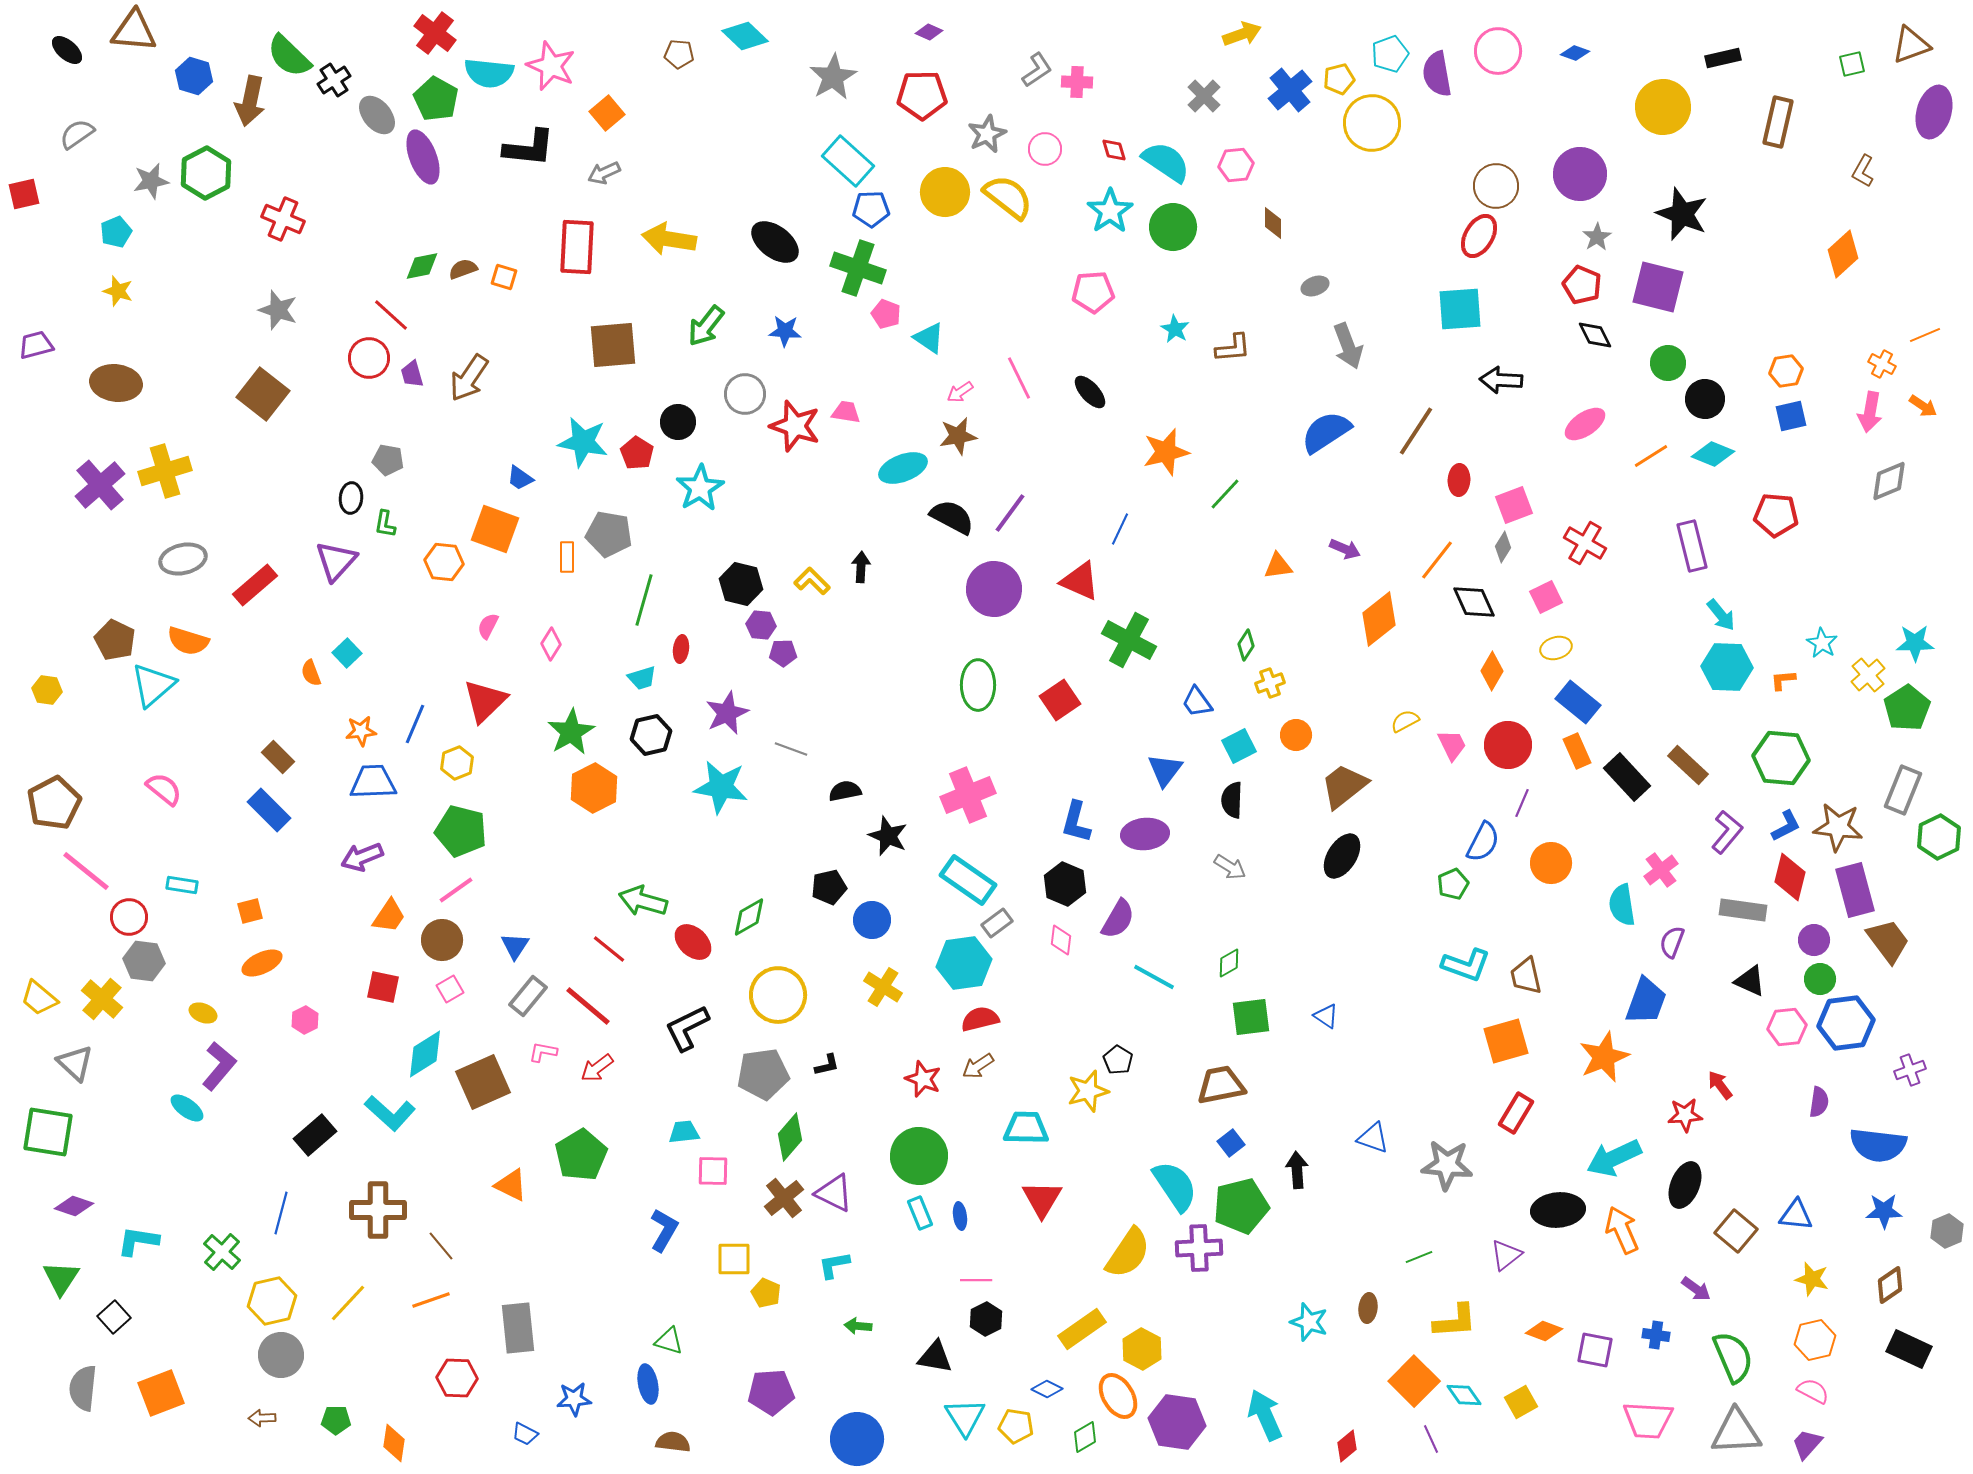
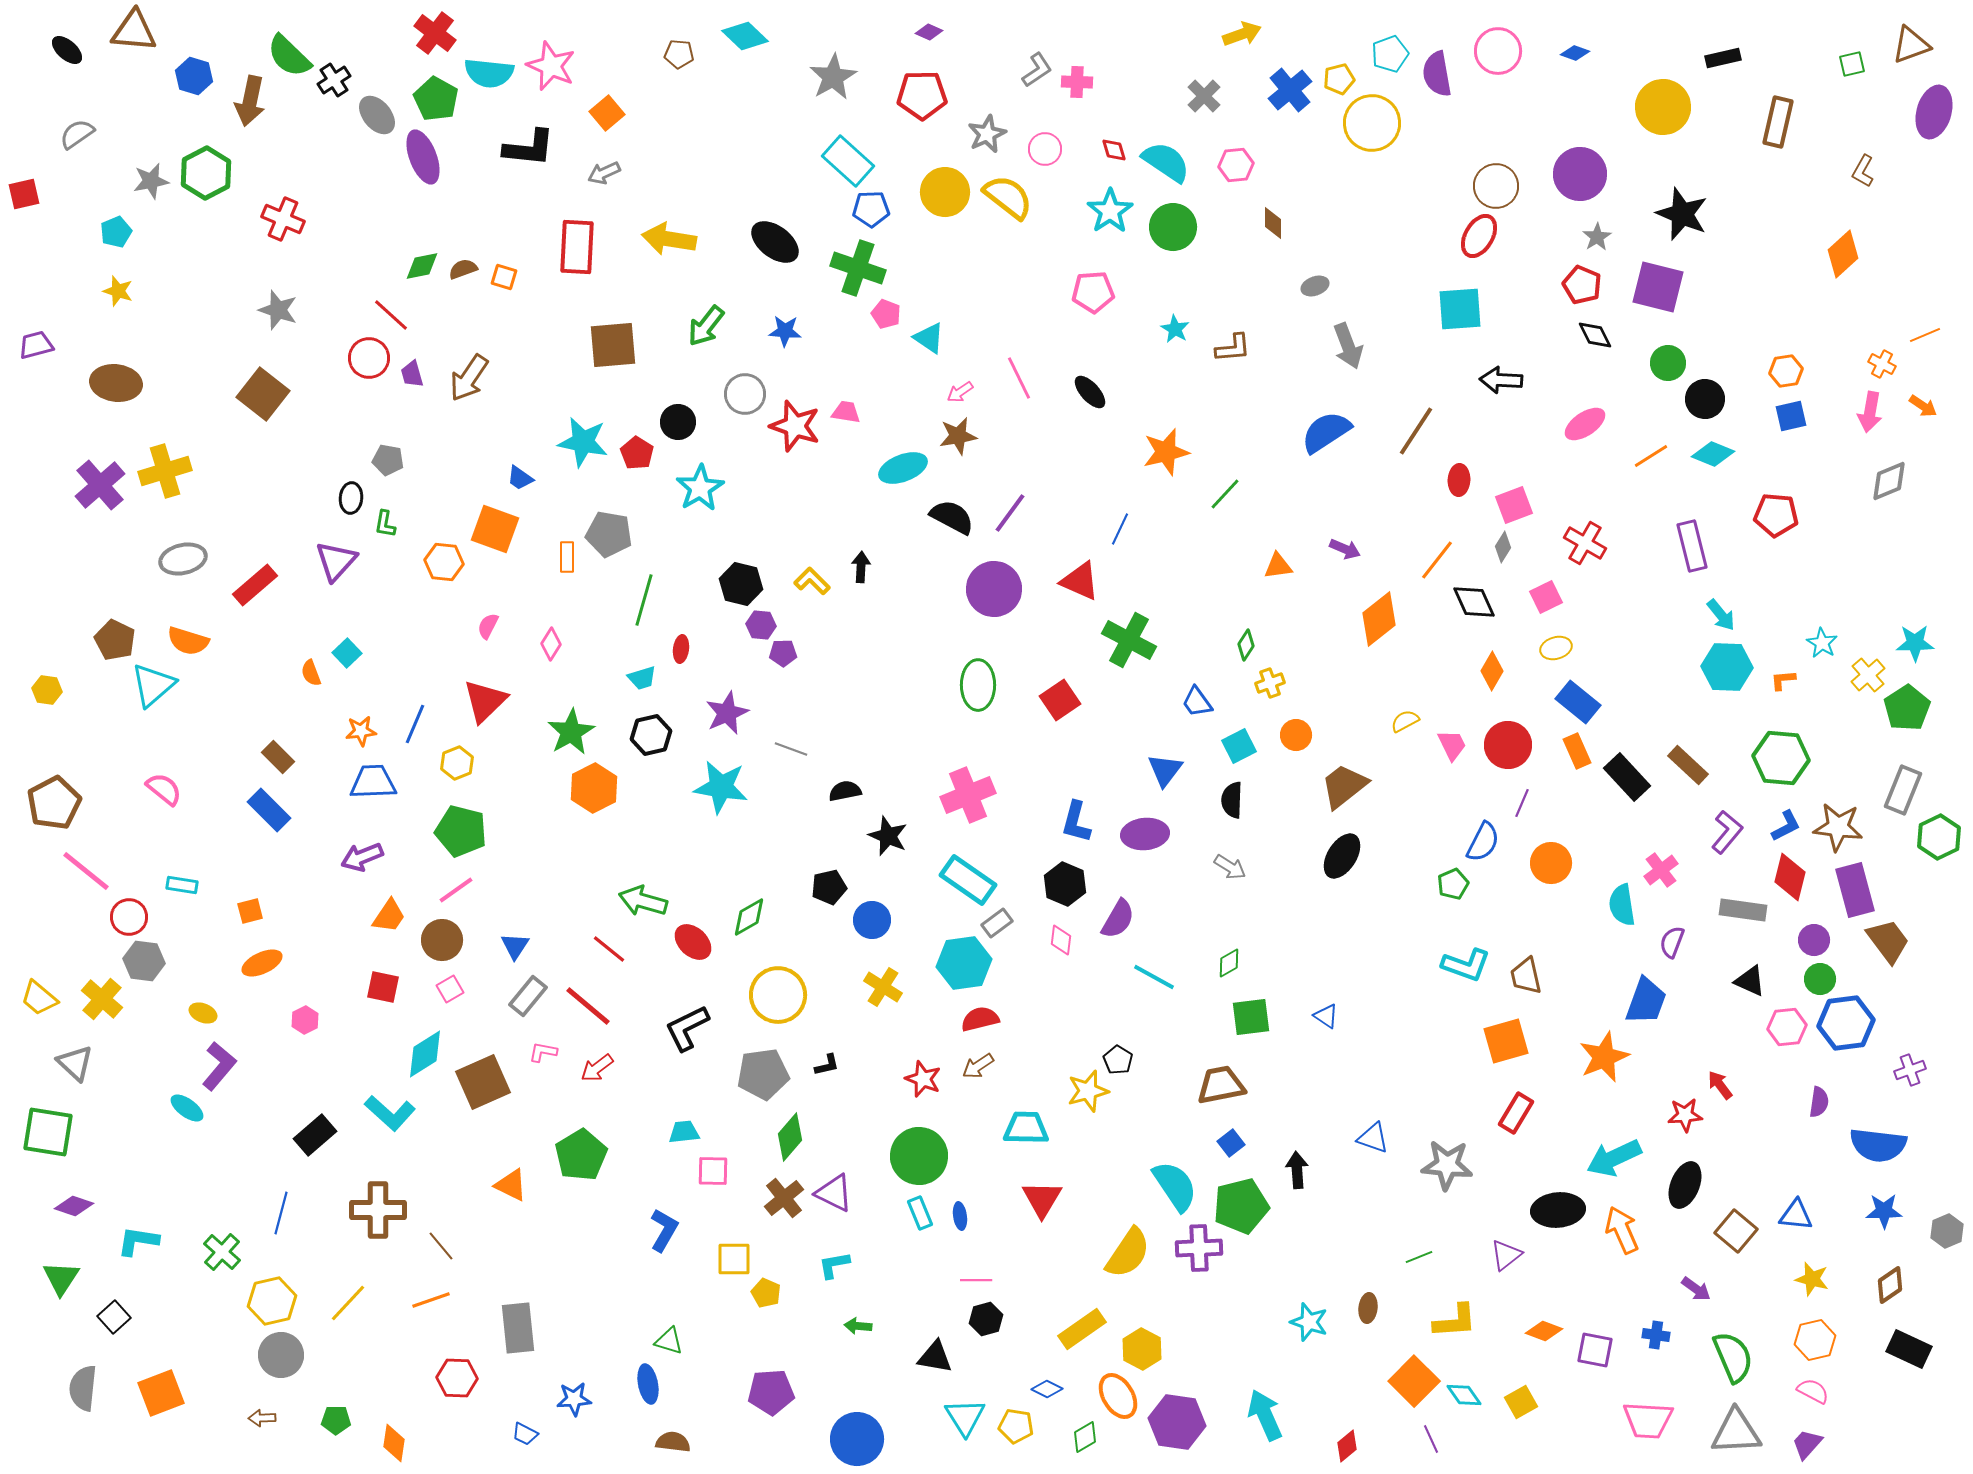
black hexagon at (986, 1319): rotated 12 degrees clockwise
